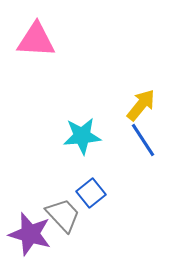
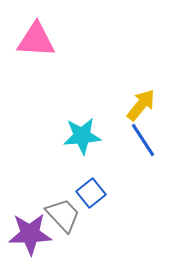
purple star: rotated 18 degrees counterclockwise
